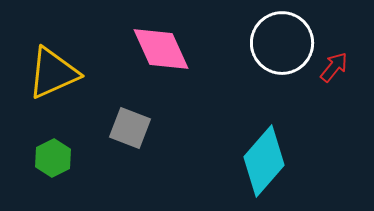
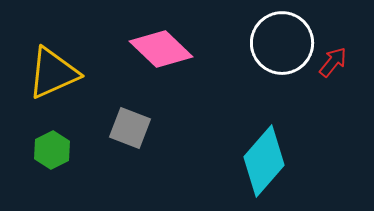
pink diamond: rotated 22 degrees counterclockwise
red arrow: moved 1 px left, 5 px up
green hexagon: moved 1 px left, 8 px up
